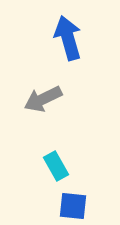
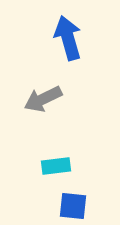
cyan rectangle: rotated 68 degrees counterclockwise
